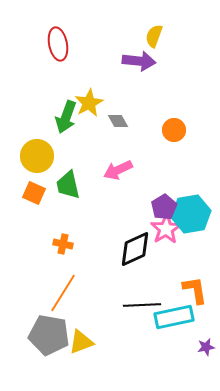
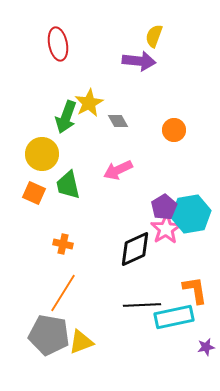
yellow circle: moved 5 px right, 2 px up
